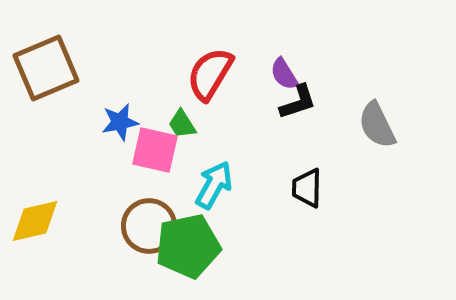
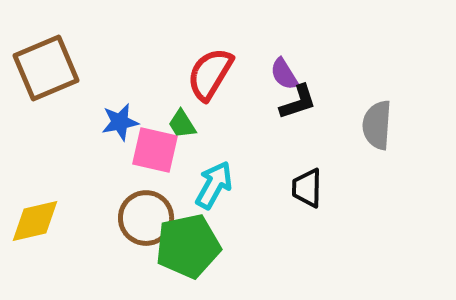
gray semicircle: rotated 30 degrees clockwise
brown circle: moved 3 px left, 8 px up
